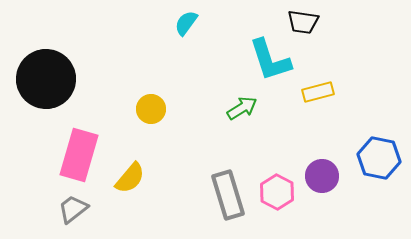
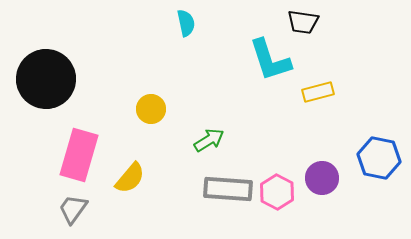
cyan semicircle: rotated 132 degrees clockwise
green arrow: moved 33 px left, 32 px down
purple circle: moved 2 px down
gray rectangle: moved 6 px up; rotated 69 degrees counterclockwise
gray trapezoid: rotated 16 degrees counterclockwise
